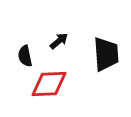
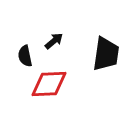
black arrow: moved 5 px left
black trapezoid: rotated 12 degrees clockwise
